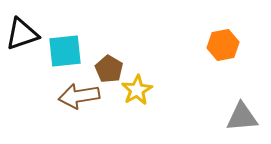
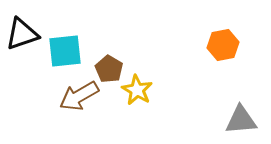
yellow star: rotated 12 degrees counterclockwise
brown arrow: rotated 21 degrees counterclockwise
gray triangle: moved 1 px left, 3 px down
